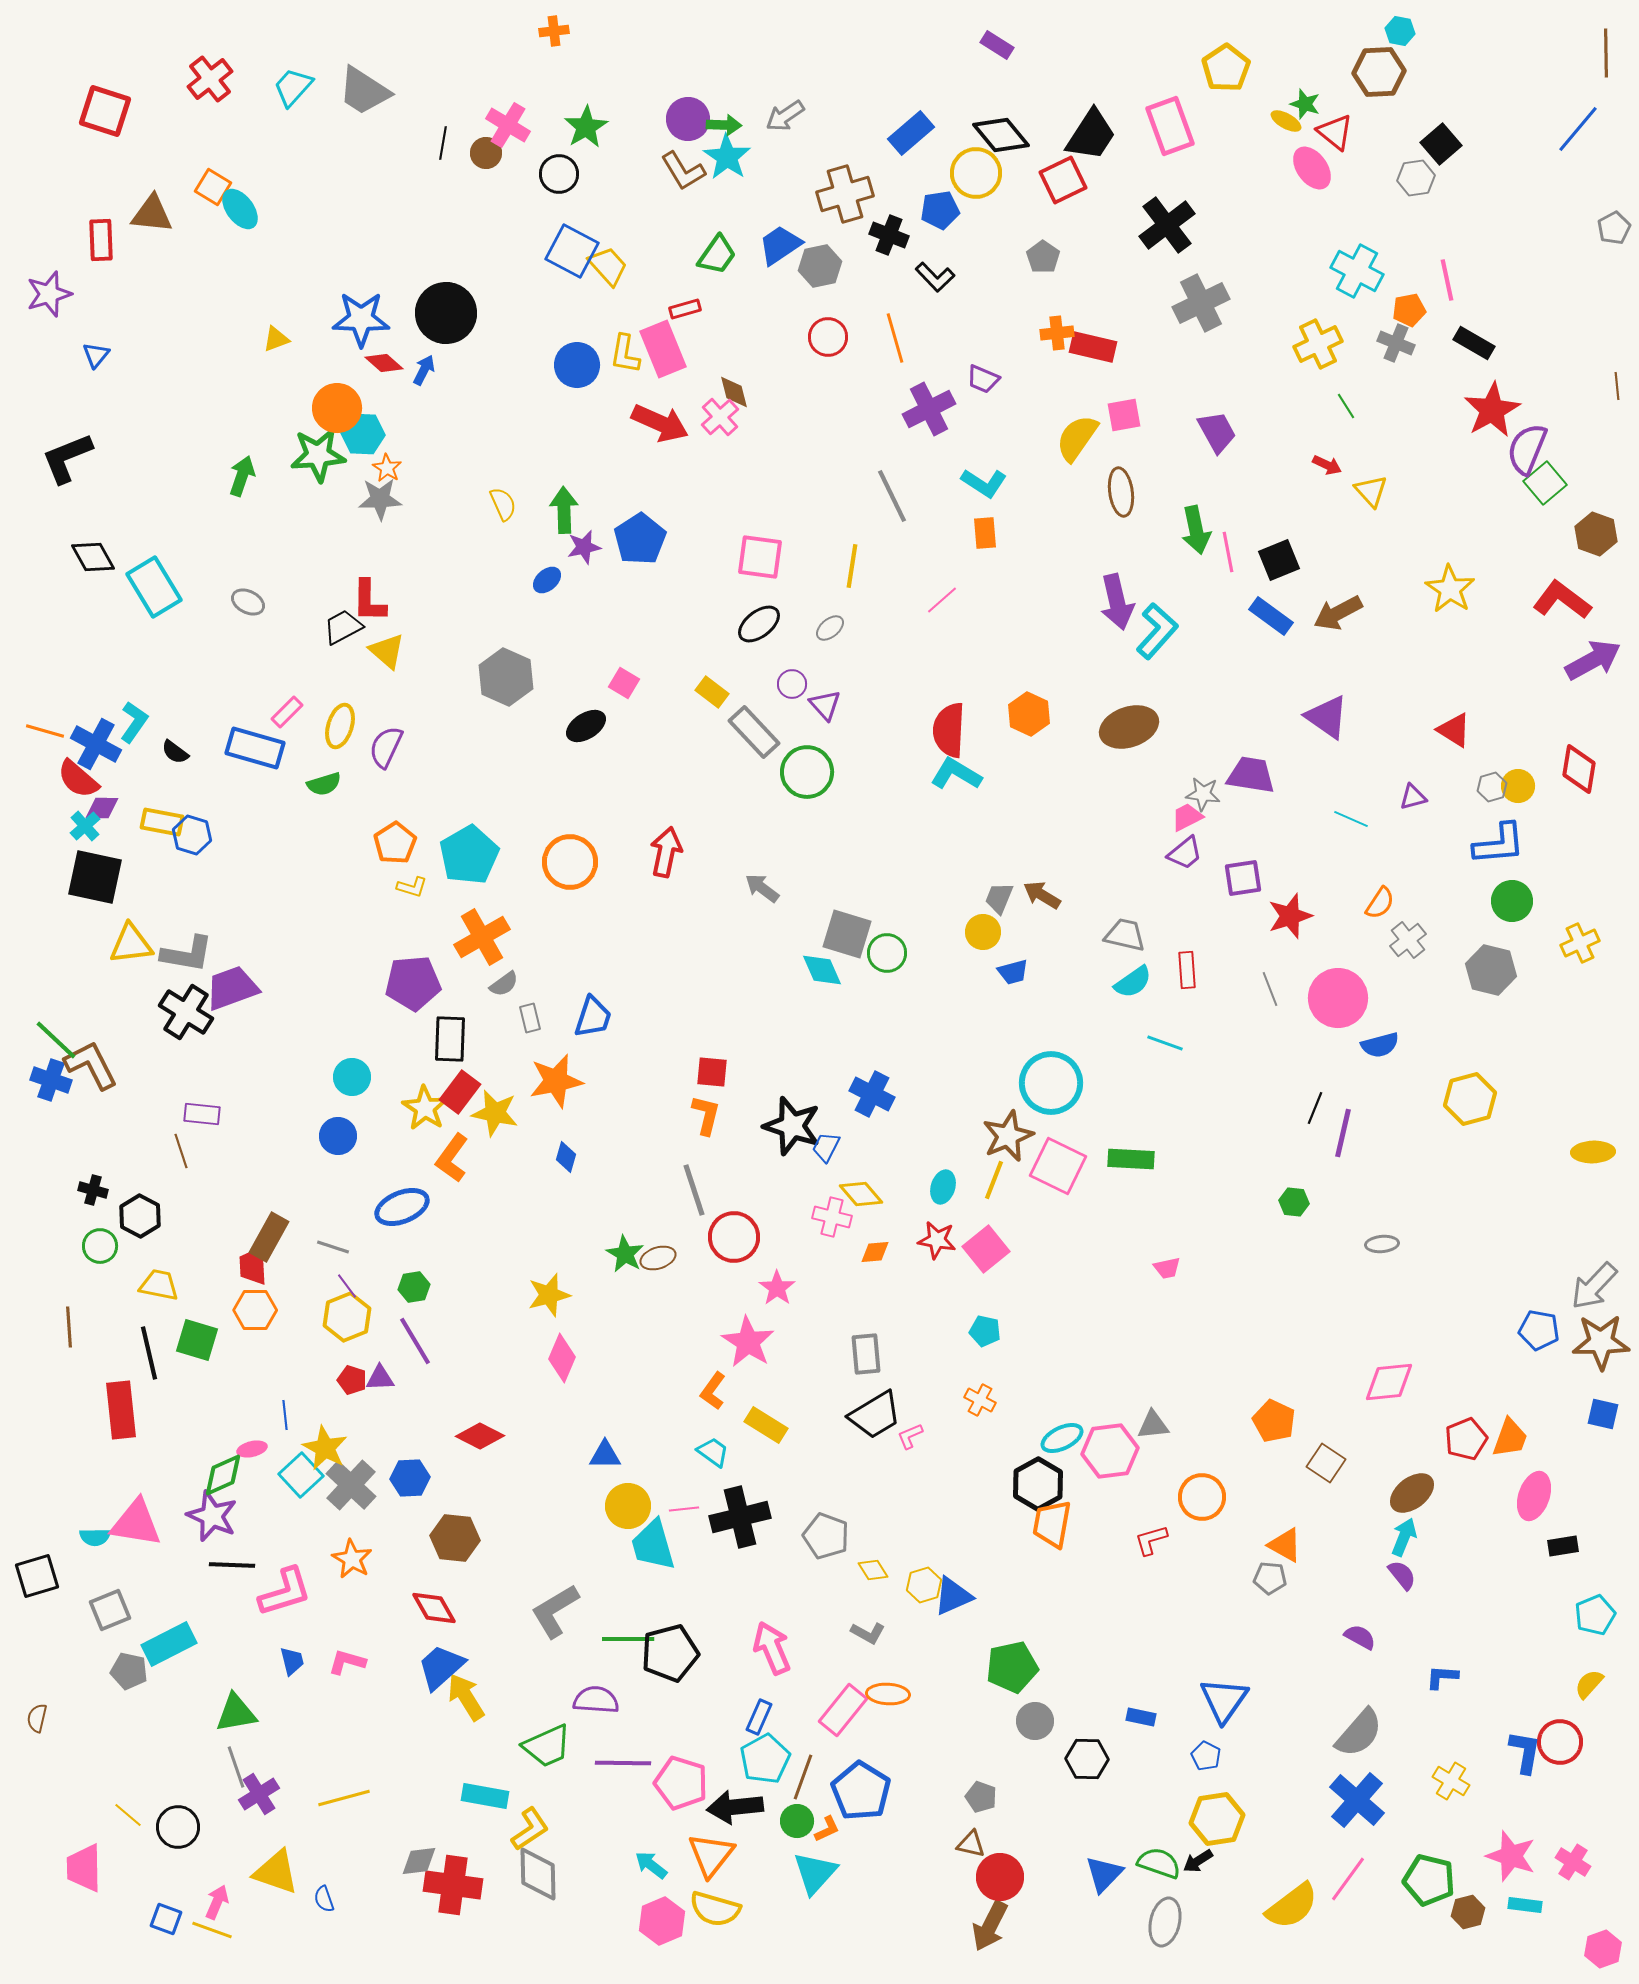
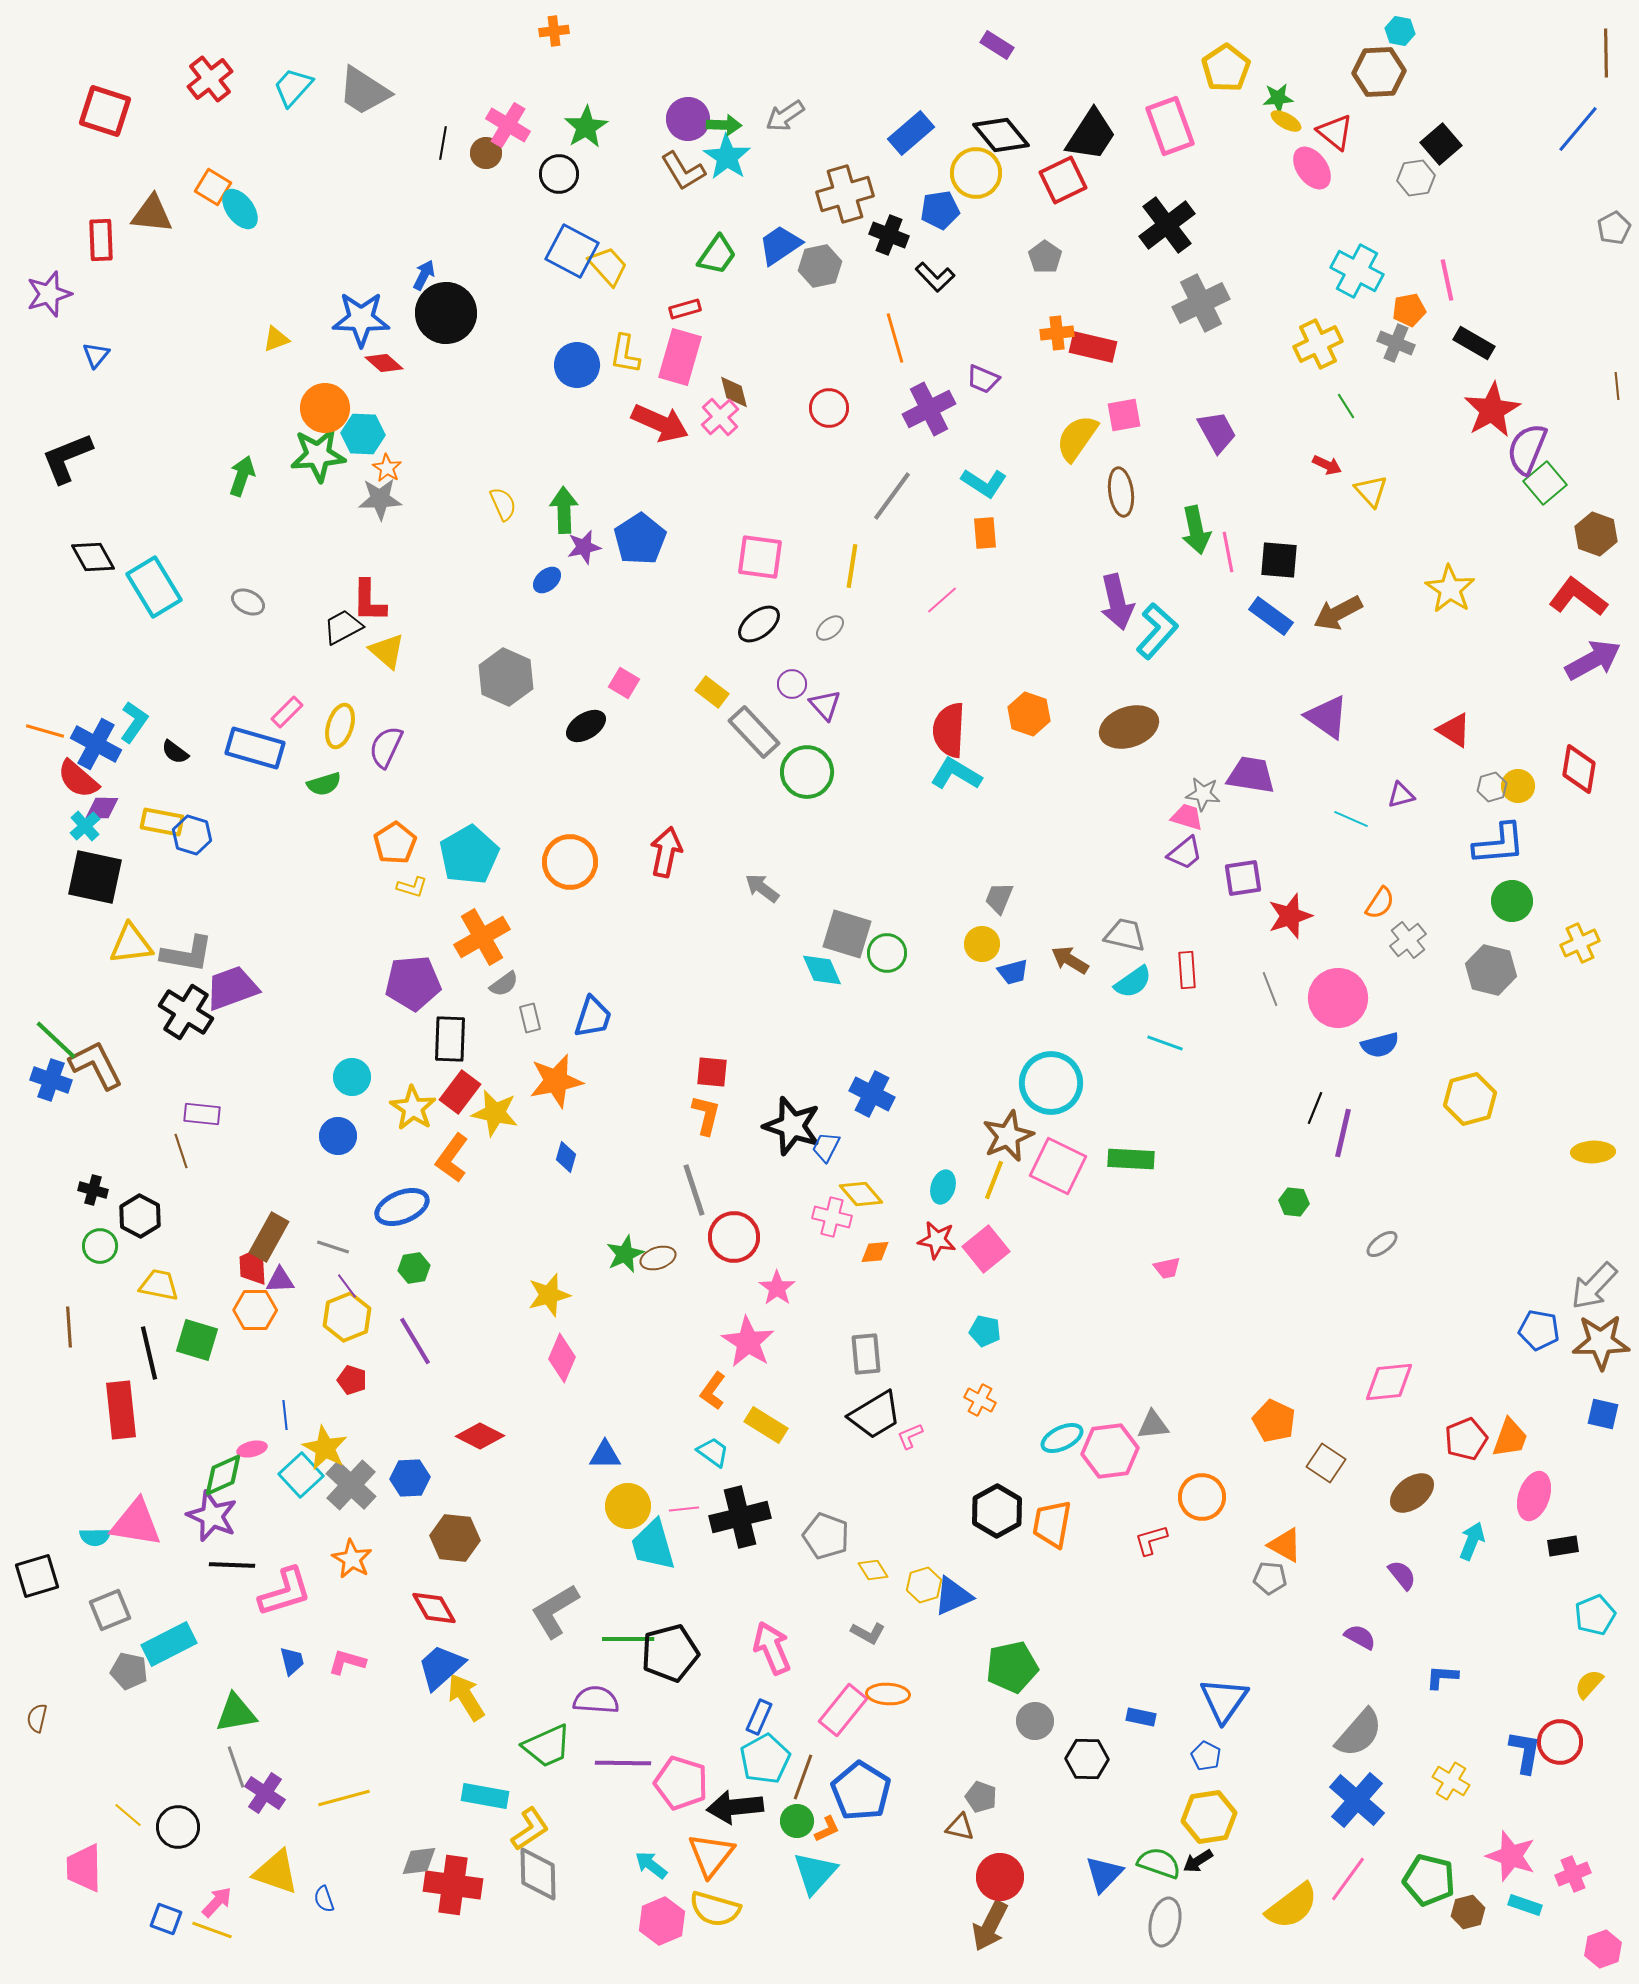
green star at (1305, 104): moved 27 px left, 6 px up; rotated 24 degrees counterclockwise
gray pentagon at (1043, 257): moved 2 px right
red circle at (828, 337): moved 1 px right, 71 px down
pink rectangle at (663, 349): moved 17 px right, 8 px down; rotated 38 degrees clockwise
blue arrow at (424, 370): moved 95 px up
orange circle at (337, 408): moved 12 px left
gray line at (892, 496): rotated 62 degrees clockwise
black square at (1279, 560): rotated 27 degrees clockwise
red L-shape at (1562, 600): moved 16 px right, 3 px up
orange hexagon at (1029, 714): rotated 6 degrees counterclockwise
purple triangle at (1413, 797): moved 12 px left, 2 px up
pink trapezoid at (1187, 817): rotated 44 degrees clockwise
brown arrow at (1042, 895): moved 28 px right, 65 px down
yellow circle at (983, 932): moved 1 px left, 12 px down
brown L-shape at (91, 1065): moved 5 px right
yellow star at (425, 1108): moved 12 px left
gray ellipse at (1382, 1244): rotated 32 degrees counterclockwise
green star at (625, 1254): rotated 18 degrees clockwise
green hexagon at (414, 1287): moved 19 px up
purple triangle at (380, 1378): moved 100 px left, 98 px up
black hexagon at (1038, 1484): moved 41 px left, 27 px down
cyan arrow at (1404, 1537): moved 68 px right, 4 px down
purple cross at (259, 1794): moved 6 px right, 1 px up; rotated 24 degrees counterclockwise
yellow hexagon at (1217, 1819): moved 8 px left, 2 px up
brown triangle at (971, 1844): moved 11 px left, 17 px up
pink cross at (1573, 1862): moved 12 px down; rotated 36 degrees clockwise
pink arrow at (217, 1902): rotated 20 degrees clockwise
cyan rectangle at (1525, 1905): rotated 12 degrees clockwise
